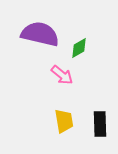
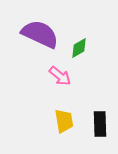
purple semicircle: rotated 12 degrees clockwise
pink arrow: moved 2 px left, 1 px down
